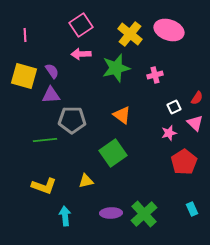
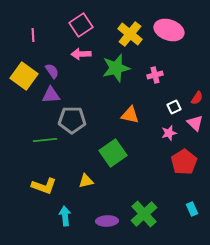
pink line: moved 8 px right
yellow square: rotated 20 degrees clockwise
orange triangle: moved 8 px right; rotated 24 degrees counterclockwise
purple ellipse: moved 4 px left, 8 px down
